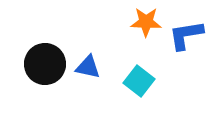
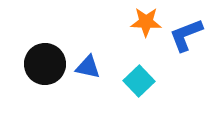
blue L-shape: rotated 12 degrees counterclockwise
cyan square: rotated 8 degrees clockwise
